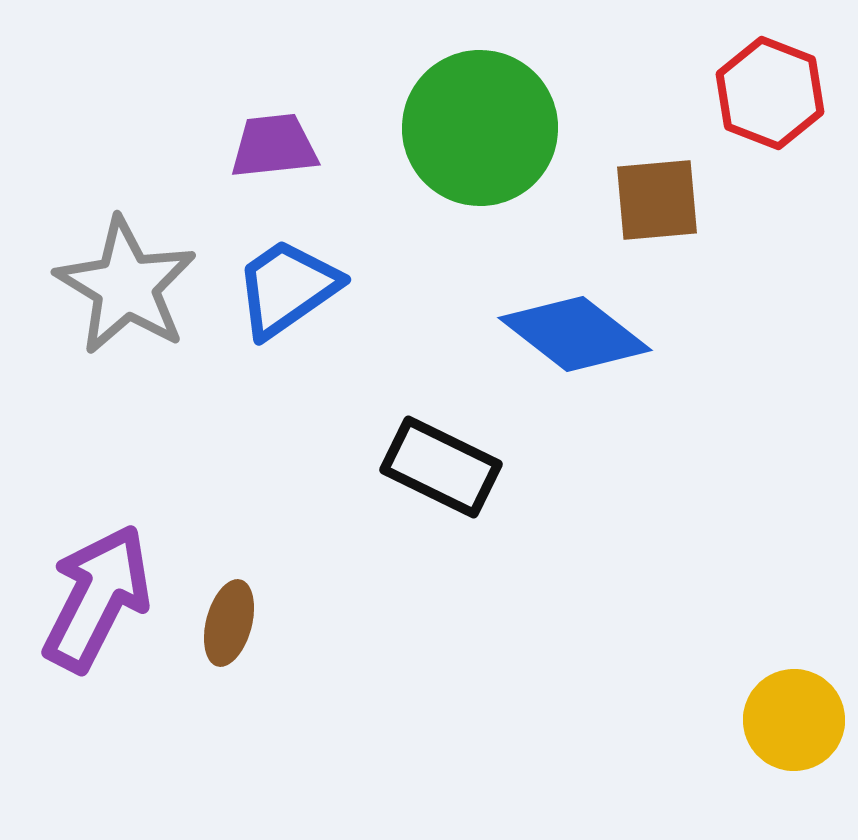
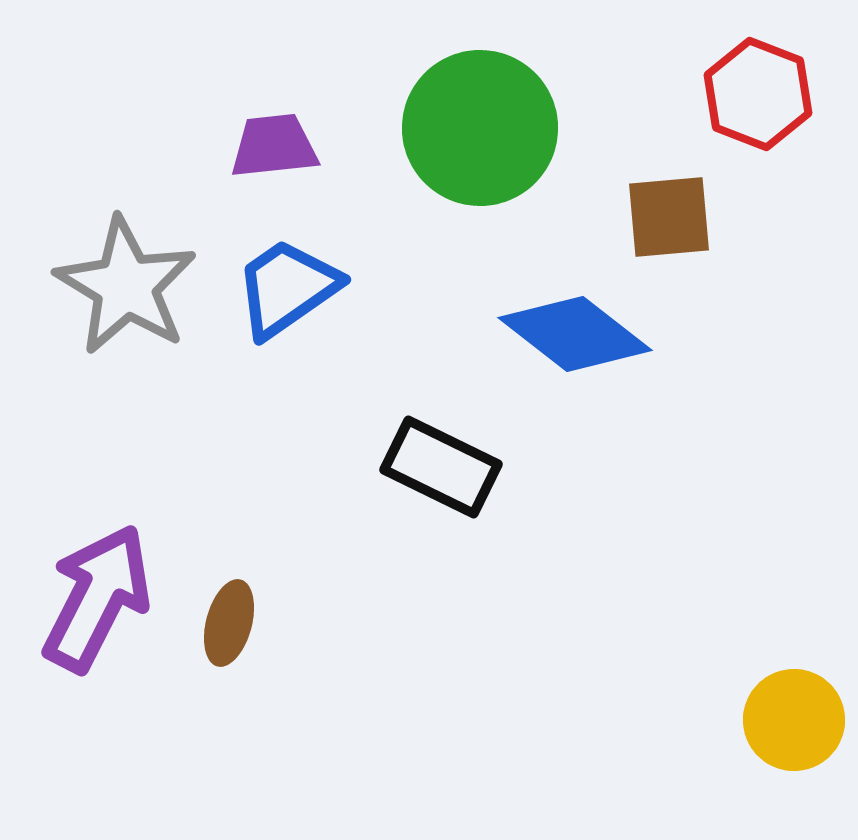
red hexagon: moved 12 px left, 1 px down
brown square: moved 12 px right, 17 px down
